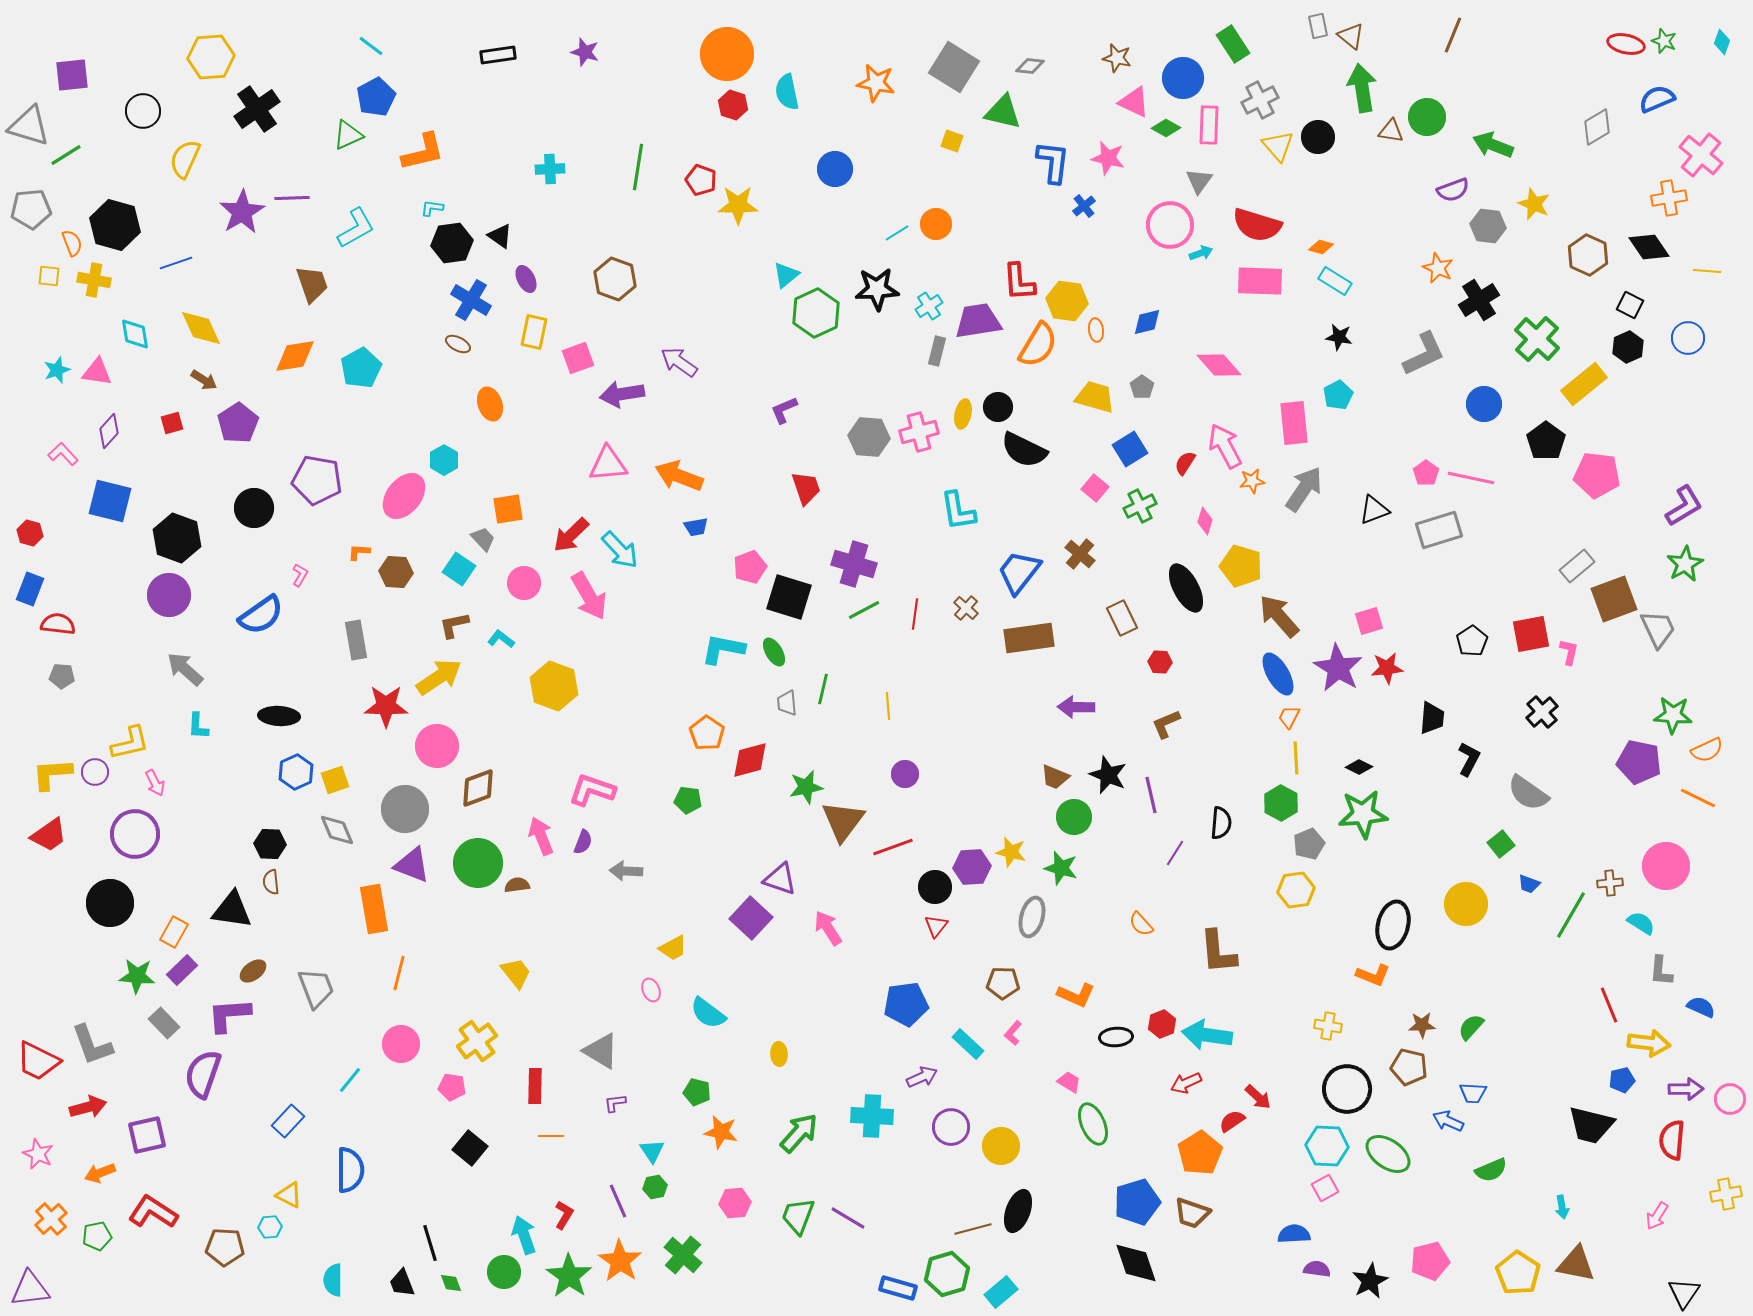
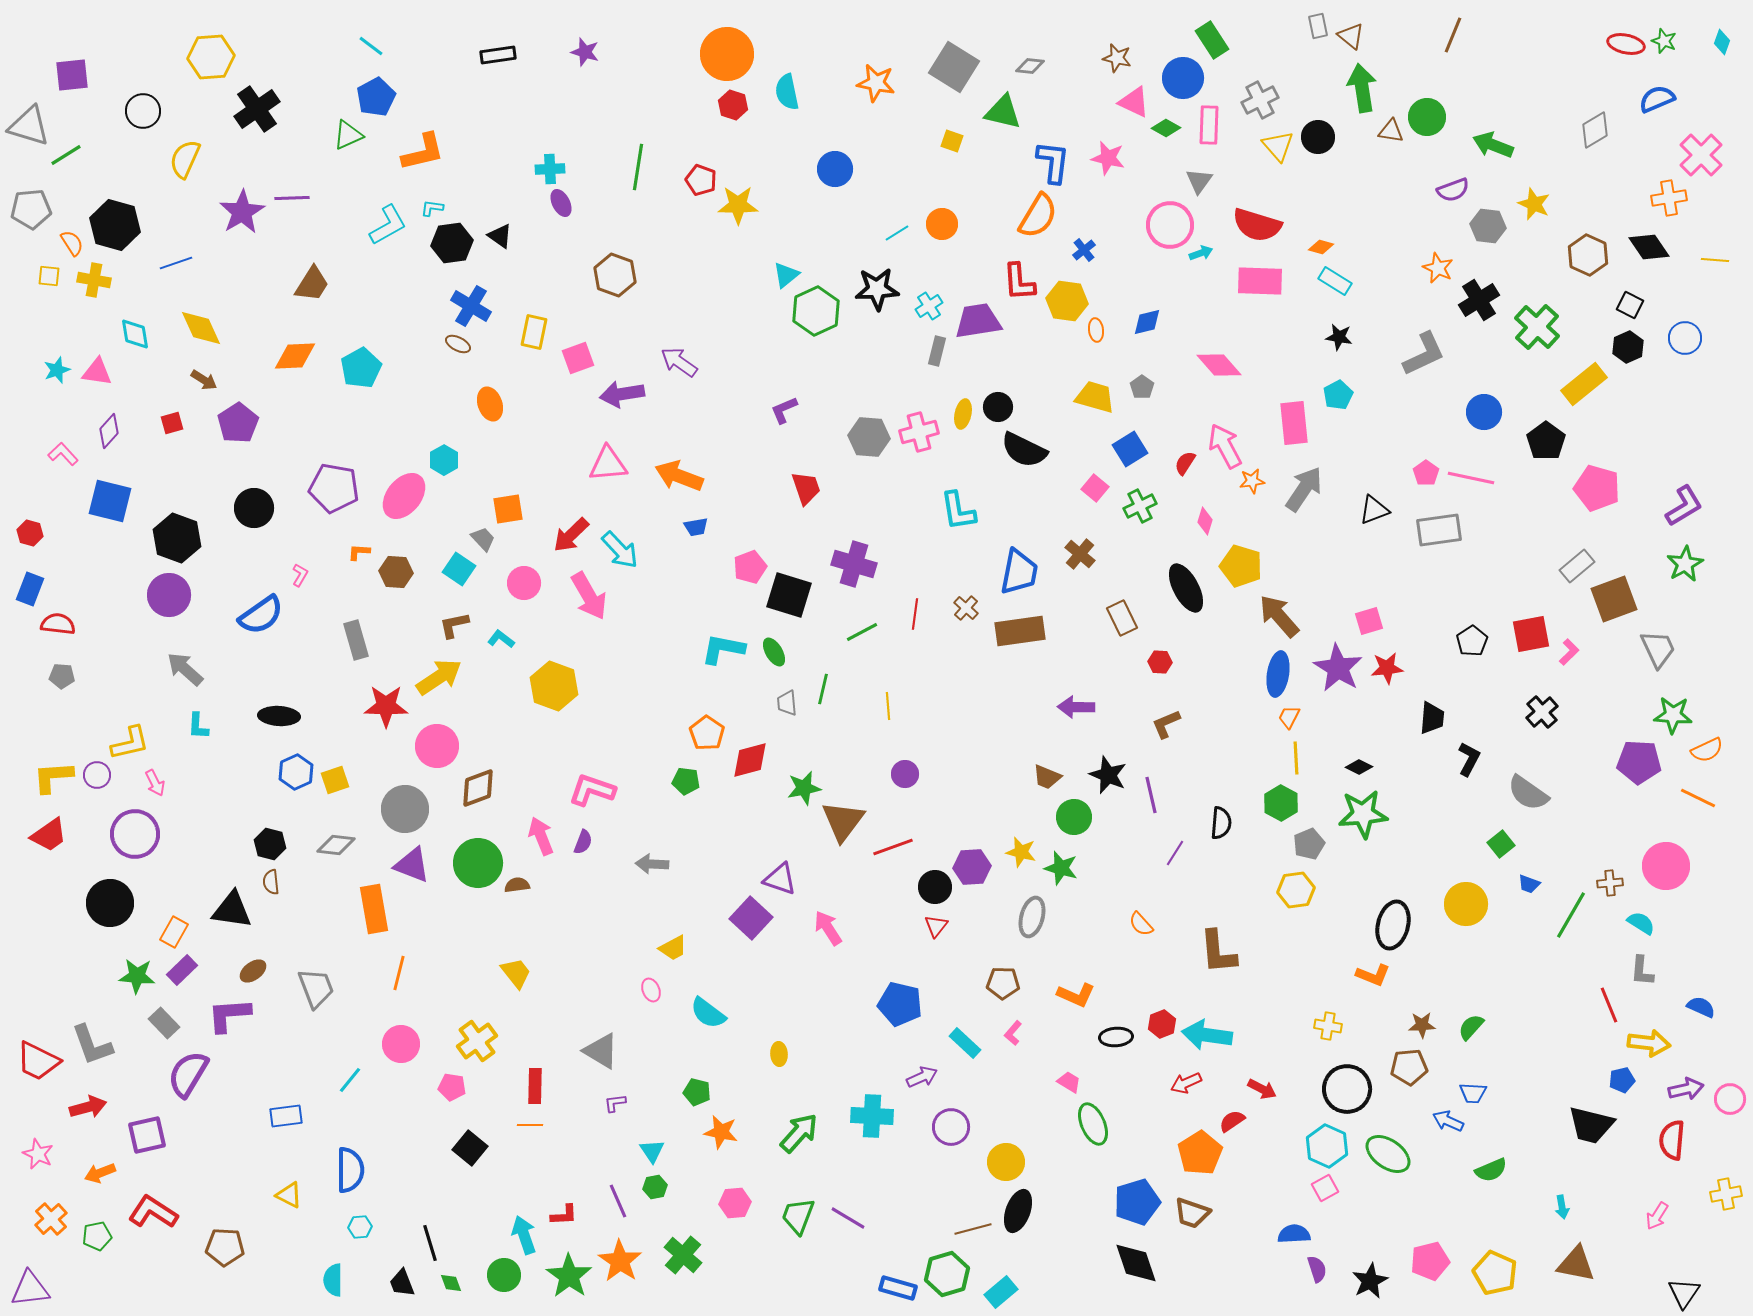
green rectangle at (1233, 44): moved 21 px left, 4 px up
gray diamond at (1597, 127): moved 2 px left, 3 px down
pink cross at (1701, 155): rotated 6 degrees clockwise
blue cross at (1084, 206): moved 44 px down
orange circle at (936, 224): moved 6 px right
cyan L-shape at (356, 228): moved 32 px right, 3 px up
orange semicircle at (72, 243): rotated 12 degrees counterclockwise
yellow line at (1707, 271): moved 8 px right, 11 px up
purple ellipse at (526, 279): moved 35 px right, 76 px up
brown hexagon at (615, 279): moved 4 px up
brown trapezoid at (312, 284): rotated 51 degrees clockwise
blue cross at (471, 300): moved 6 px down
green hexagon at (816, 313): moved 2 px up
blue circle at (1688, 338): moved 3 px left
green cross at (1537, 339): moved 12 px up
orange semicircle at (1038, 345): moved 129 px up
orange diamond at (295, 356): rotated 6 degrees clockwise
blue circle at (1484, 404): moved 8 px down
pink pentagon at (1597, 475): moved 13 px down; rotated 9 degrees clockwise
purple pentagon at (317, 480): moved 17 px right, 8 px down
gray rectangle at (1439, 530): rotated 9 degrees clockwise
blue trapezoid at (1019, 572): rotated 153 degrees clockwise
black square at (789, 597): moved 2 px up
green line at (864, 610): moved 2 px left, 22 px down
gray trapezoid at (1658, 629): moved 20 px down
brown rectangle at (1029, 638): moved 9 px left, 7 px up
gray rectangle at (356, 640): rotated 6 degrees counterclockwise
pink L-shape at (1569, 652): rotated 32 degrees clockwise
blue ellipse at (1278, 674): rotated 39 degrees clockwise
purple pentagon at (1639, 762): rotated 9 degrees counterclockwise
purple circle at (95, 772): moved 2 px right, 3 px down
yellow L-shape at (52, 774): moved 1 px right, 3 px down
brown trapezoid at (1055, 777): moved 8 px left
green star at (806, 787): moved 2 px left, 1 px down
green pentagon at (688, 800): moved 2 px left, 19 px up
gray diamond at (337, 830): moved 1 px left, 15 px down; rotated 60 degrees counterclockwise
black hexagon at (270, 844): rotated 12 degrees clockwise
yellow star at (1011, 852): moved 10 px right
gray arrow at (626, 871): moved 26 px right, 7 px up
gray L-shape at (1661, 971): moved 19 px left
blue pentagon at (906, 1004): moved 6 px left; rotated 21 degrees clockwise
cyan rectangle at (968, 1044): moved 3 px left, 1 px up
brown pentagon at (1409, 1067): rotated 18 degrees counterclockwise
purple semicircle at (203, 1074): moved 15 px left; rotated 12 degrees clockwise
purple arrow at (1686, 1089): rotated 12 degrees counterclockwise
red arrow at (1258, 1097): moved 4 px right, 8 px up; rotated 16 degrees counterclockwise
blue rectangle at (288, 1121): moved 2 px left, 5 px up; rotated 40 degrees clockwise
orange line at (551, 1136): moved 21 px left, 11 px up
yellow circle at (1001, 1146): moved 5 px right, 16 px down
cyan hexagon at (1327, 1146): rotated 21 degrees clockwise
red L-shape at (564, 1215): rotated 56 degrees clockwise
cyan hexagon at (270, 1227): moved 90 px right
purple semicircle at (1317, 1269): rotated 64 degrees clockwise
green circle at (504, 1272): moved 3 px down
yellow pentagon at (1518, 1273): moved 23 px left; rotated 9 degrees counterclockwise
